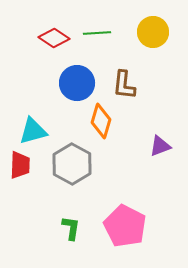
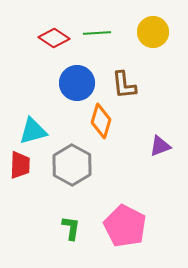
brown L-shape: rotated 12 degrees counterclockwise
gray hexagon: moved 1 px down
